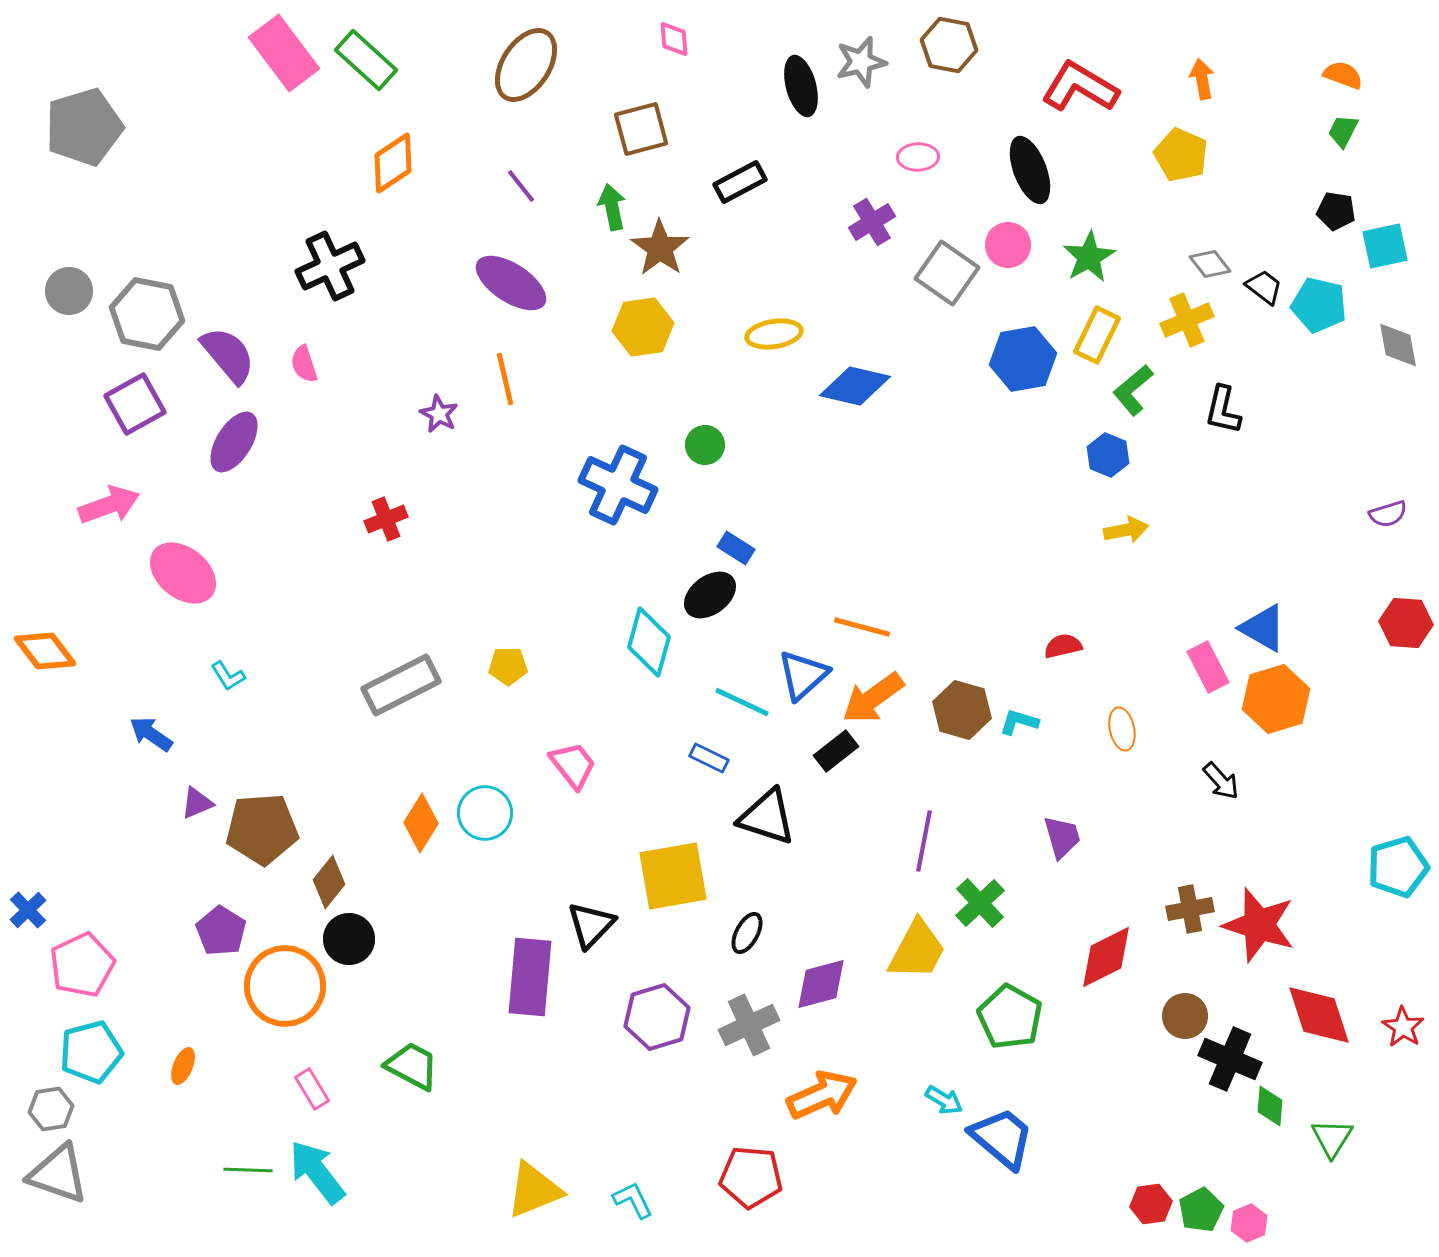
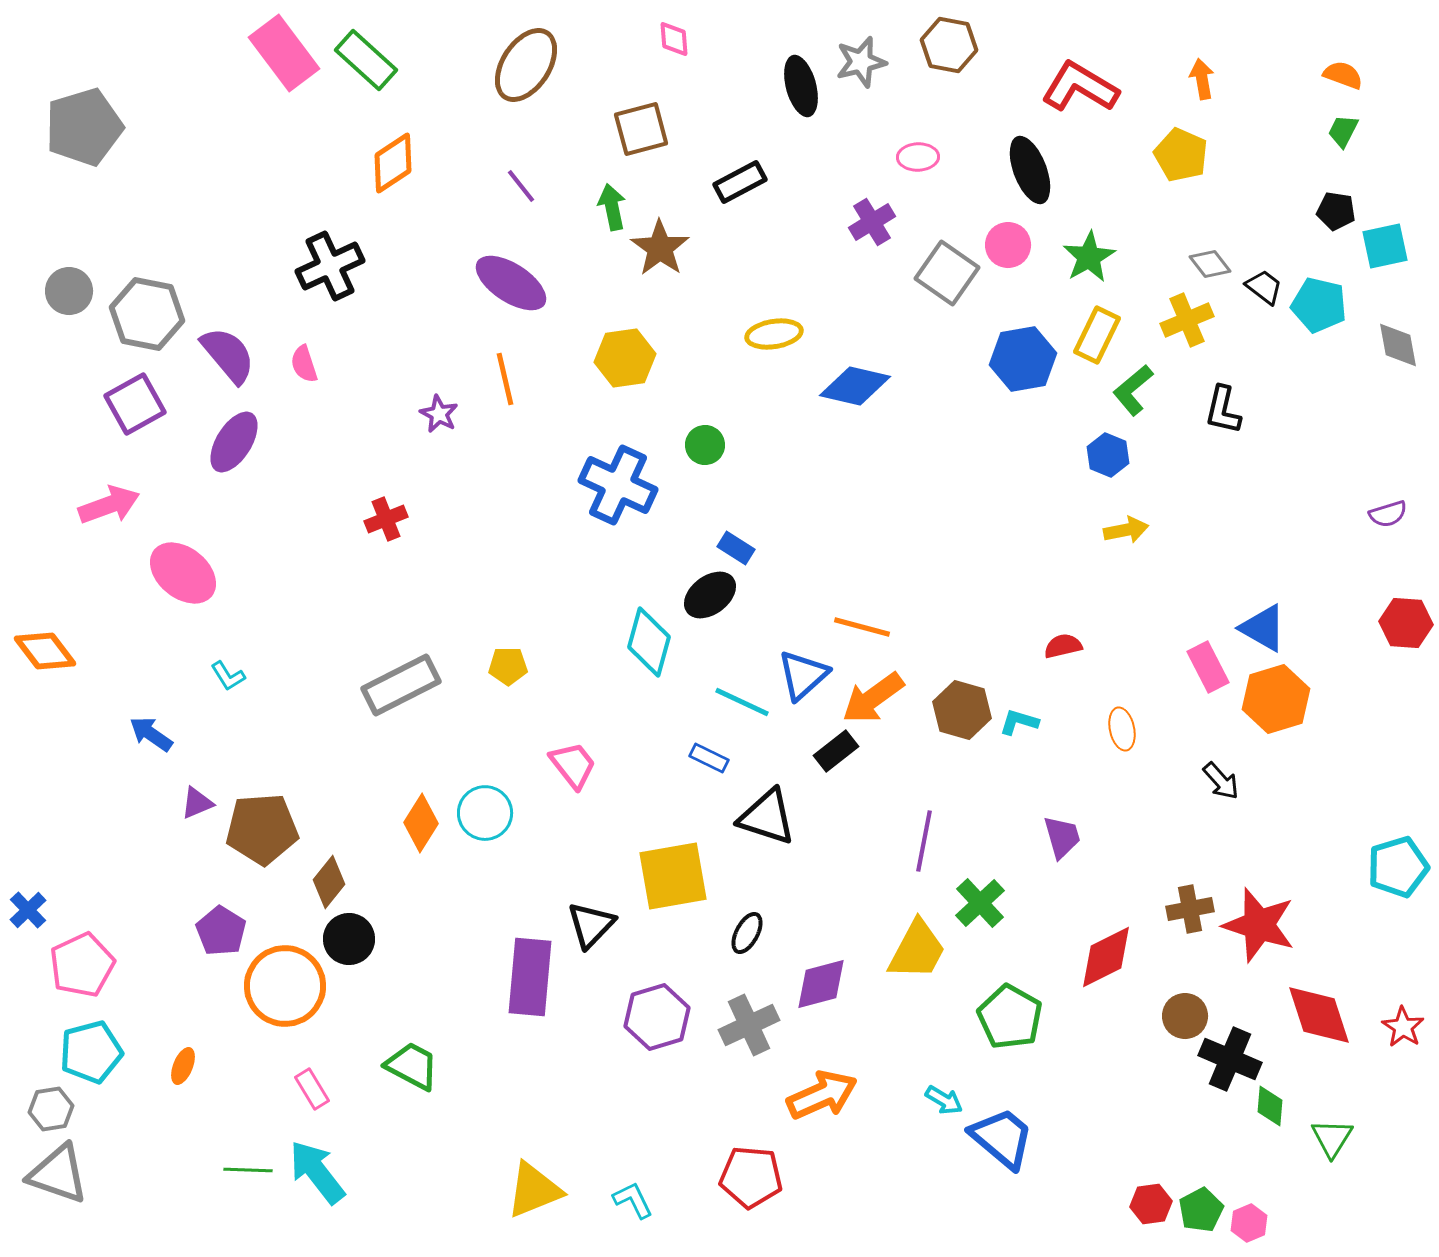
yellow hexagon at (643, 327): moved 18 px left, 31 px down
